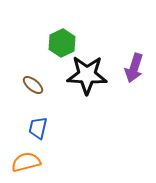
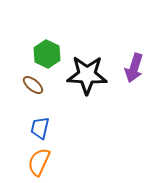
green hexagon: moved 15 px left, 11 px down; rotated 8 degrees counterclockwise
blue trapezoid: moved 2 px right
orange semicircle: moved 13 px right; rotated 52 degrees counterclockwise
